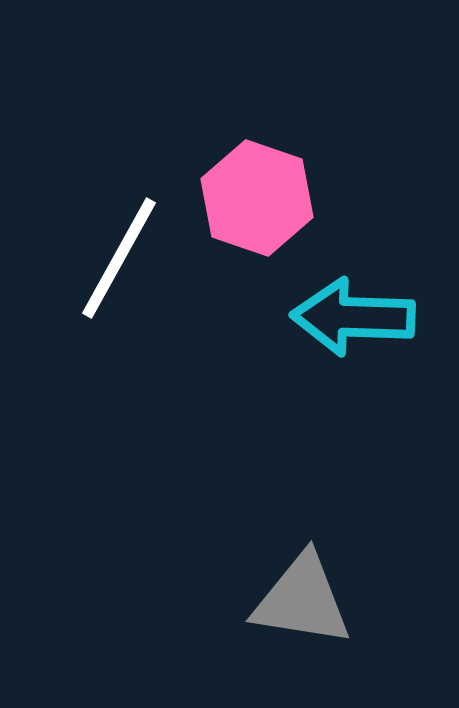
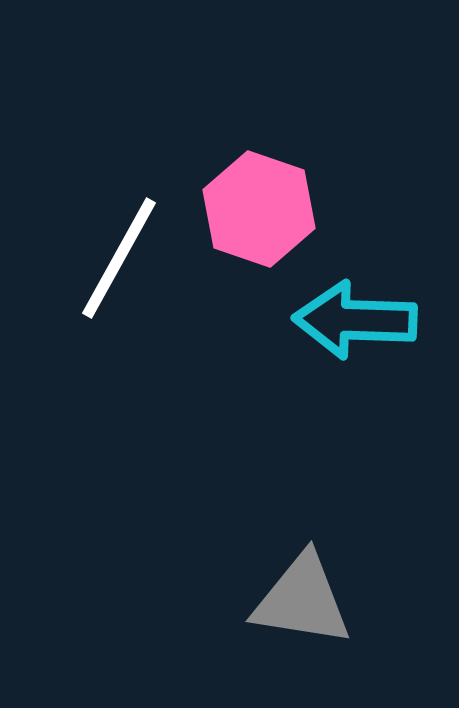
pink hexagon: moved 2 px right, 11 px down
cyan arrow: moved 2 px right, 3 px down
